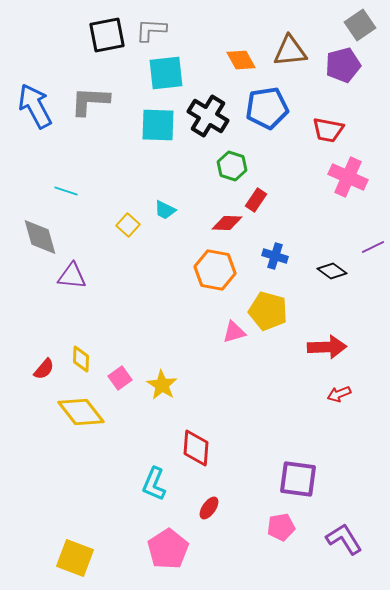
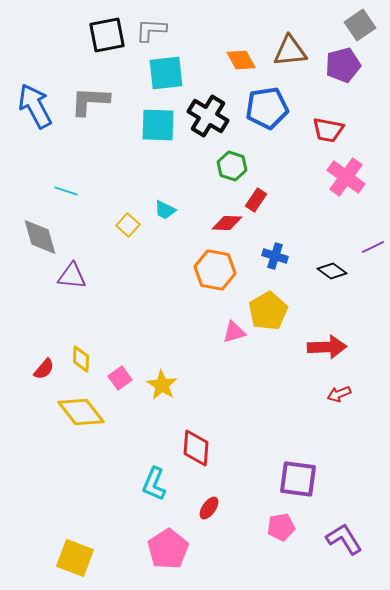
pink cross at (348, 177): moved 2 px left; rotated 12 degrees clockwise
yellow pentagon at (268, 311): rotated 27 degrees clockwise
